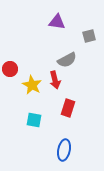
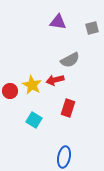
purple triangle: moved 1 px right
gray square: moved 3 px right, 8 px up
gray semicircle: moved 3 px right
red circle: moved 22 px down
red arrow: rotated 90 degrees clockwise
cyan square: rotated 21 degrees clockwise
blue ellipse: moved 7 px down
